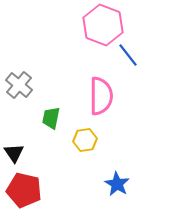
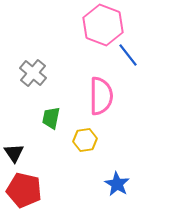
gray cross: moved 14 px right, 12 px up
